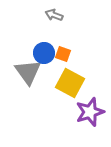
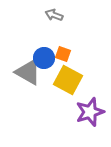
blue circle: moved 5 px down
gray triangle: rotated 24 degrees counterclockwise
yellow square: moved 2 px left, 3 px up
